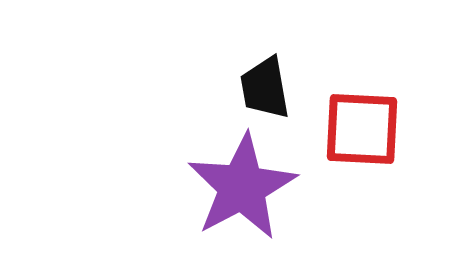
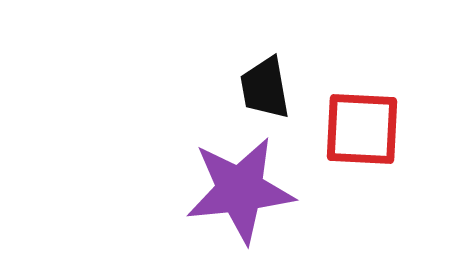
purple star: moved 2 px left, 3 px down; rotated 22 degrees clockwise
